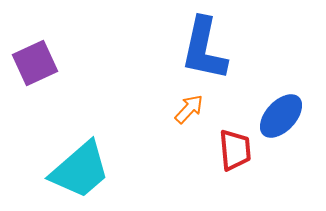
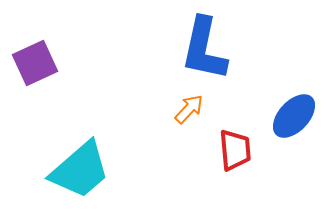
blue ellipse: moved 13 px right
